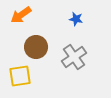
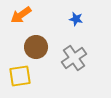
gray cross: moved 1 px down
